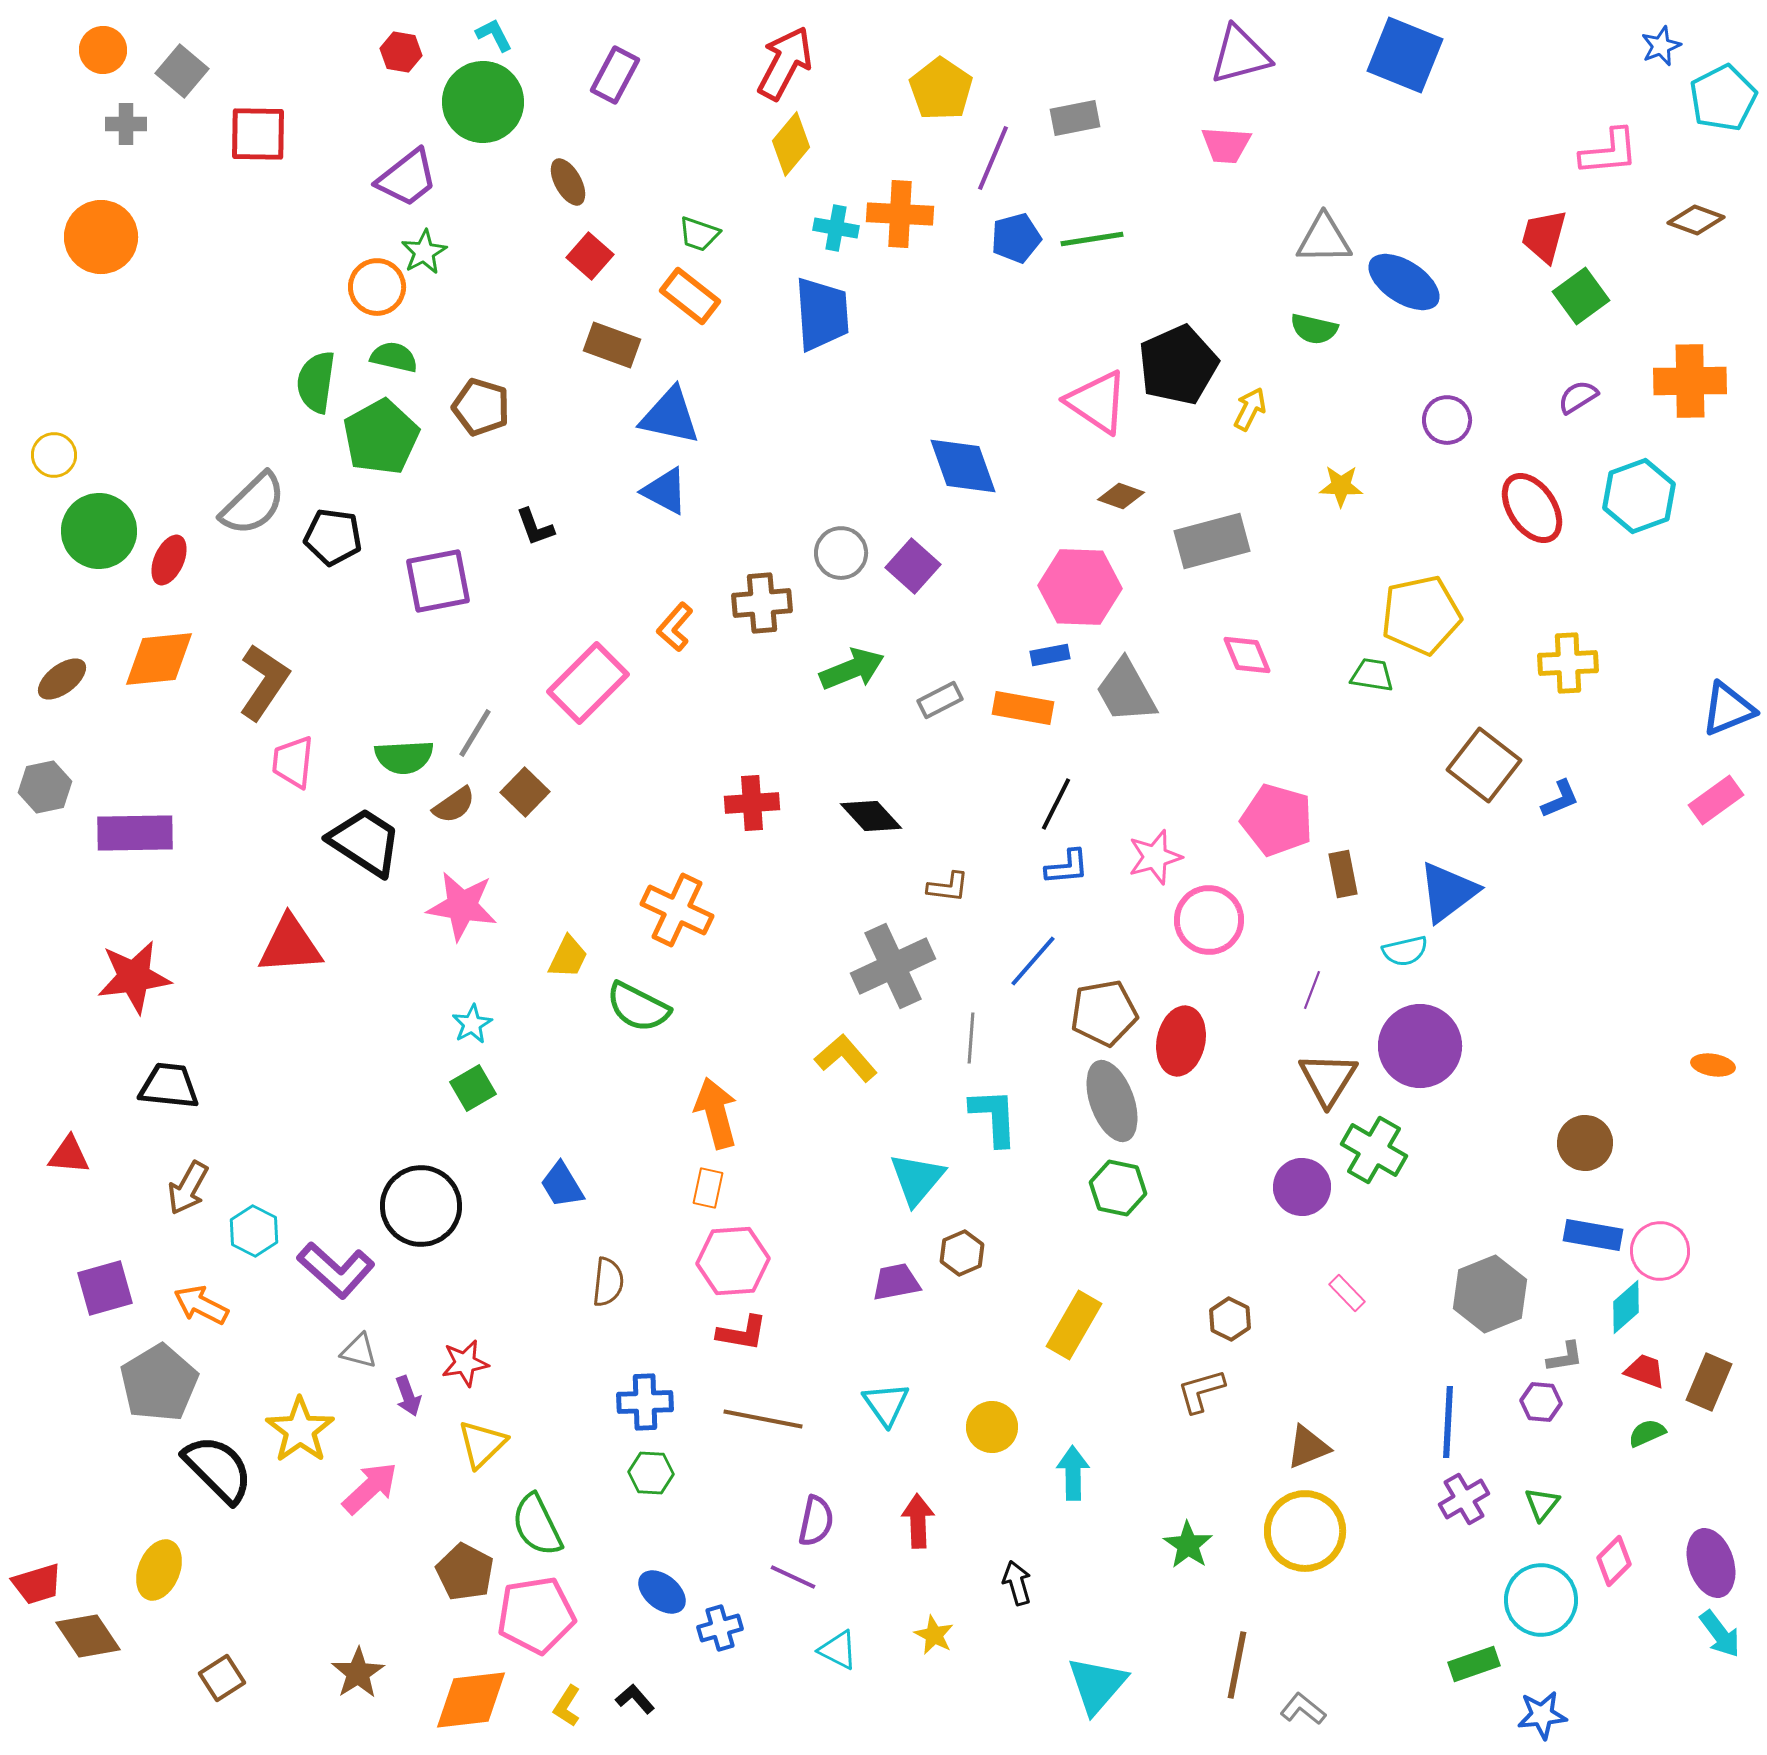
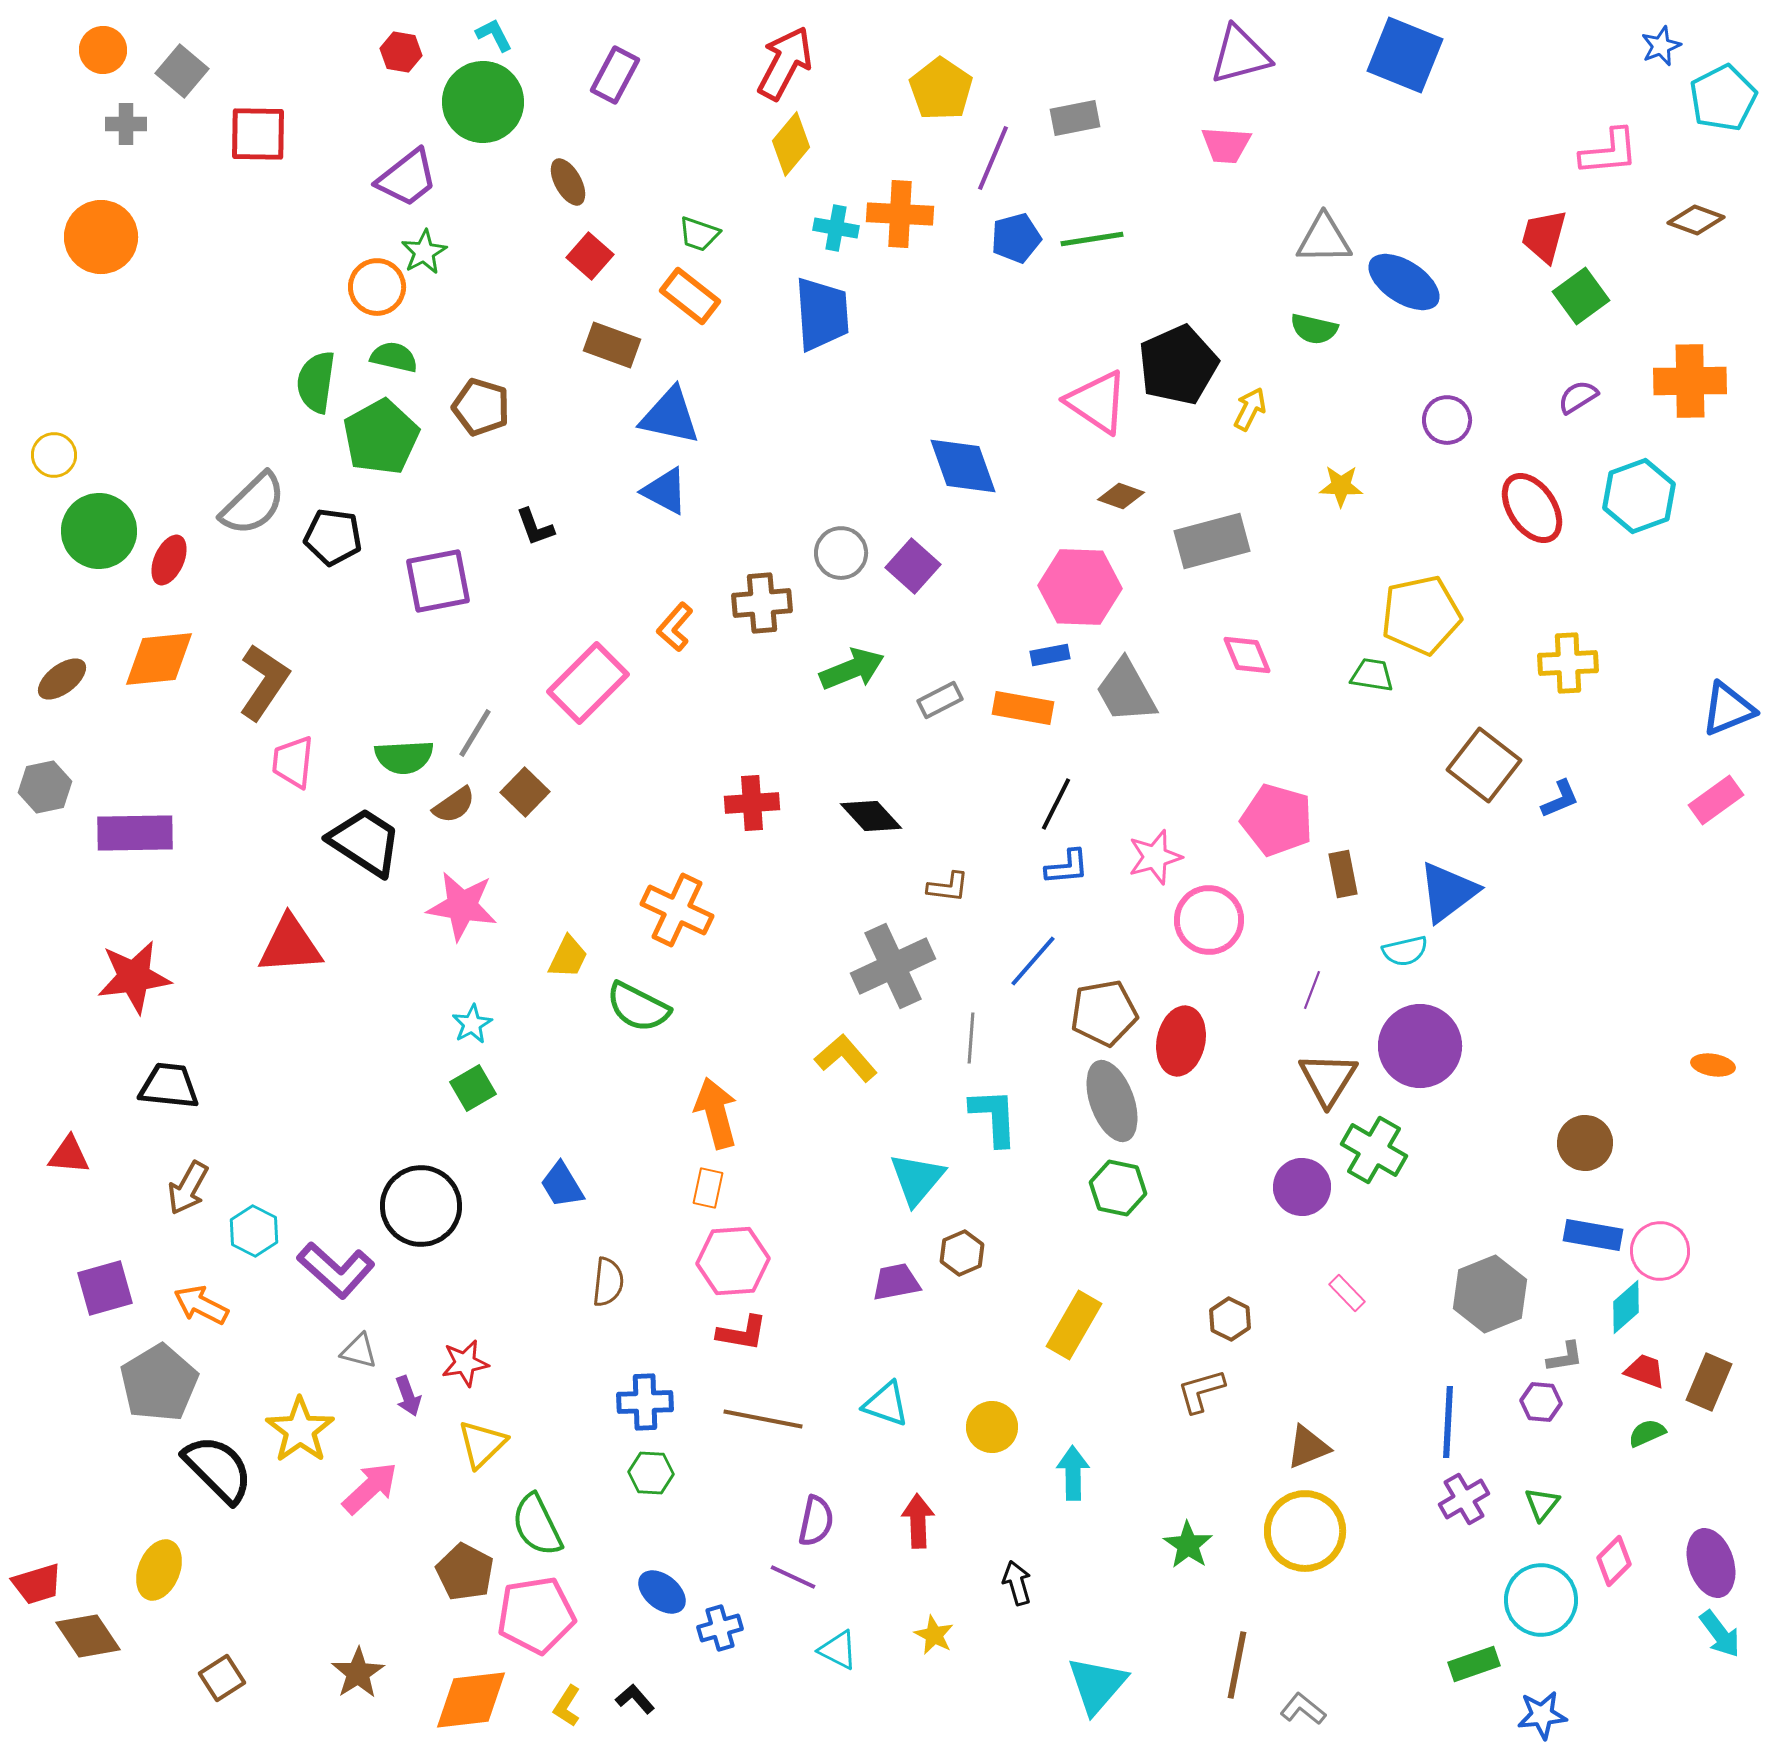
cyan triangle at (886, 1404): rotated 36 degrees counterclockwise
